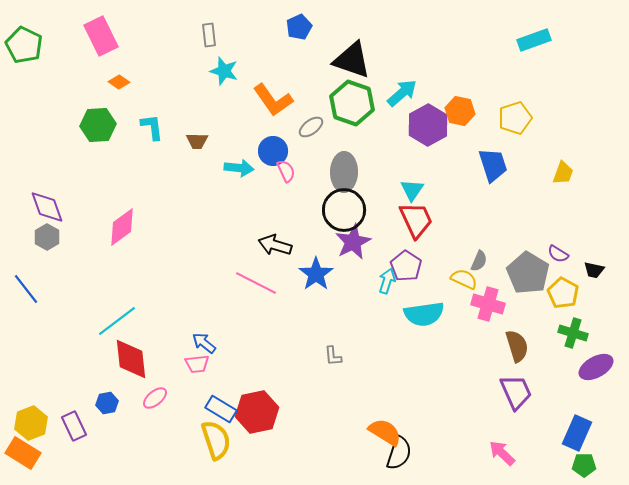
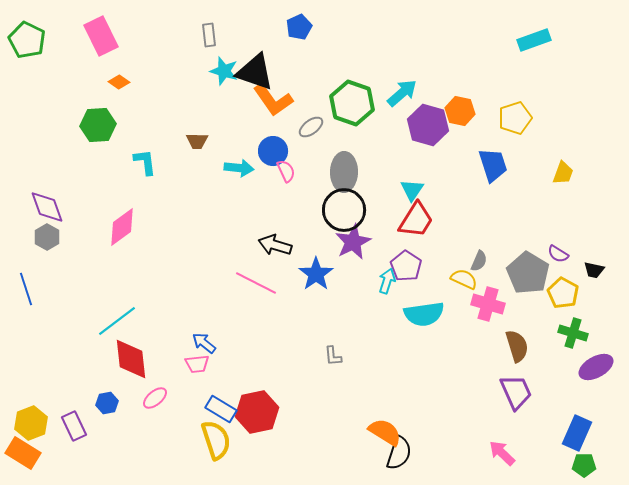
green pentagon at (24, 45): moved 3 px right, 5 px up
black triangle at (352, 60): moved 97 px left, 12 px down
purple hexagon at (428, 125): rotated 15 degrees counterclockwise
cyan L-shape at (152, 127): moved 7 px left, 35 px down
red trapezoid at (416, 220): rotated 57 degrees clockwise
blue line at (26, 289): rotated 20 degrees clockwise
